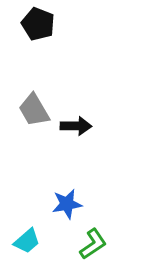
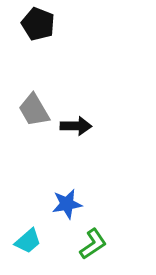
cyan trapezoid: moved 1 px right
